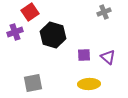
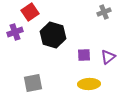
purple triangle: rotated 42 degrees clockwise
